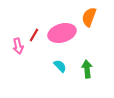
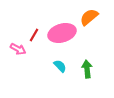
orange semicircle: rotated 30 degrees clockwise
pink arrow: moved 3 px down; rotated 49 degrees counterclockwise
